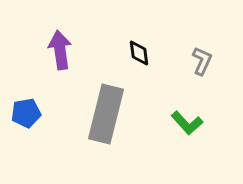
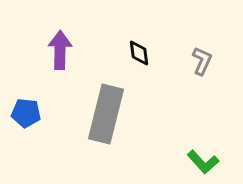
purple arrow: rotated 9 degrees clockwise
blue pentagon: rotated 16 degrees clockwise
green L-shape: moved 16 px right, 39 px down
